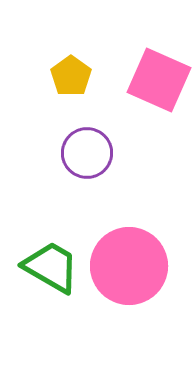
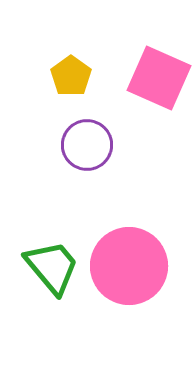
pink square: moved 2 px up
purple circle: moved 8 px up
green trapezoid: moved 1 px right; rotated 20 degrees clockwise
